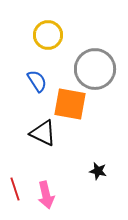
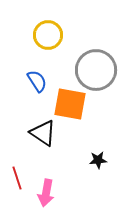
gray circle: moved 1 px right, 1 px down
black triangle: rotated 8 degrees clockwise
black star: moved 11 px up; rotated 18 degrees counterclockwise
red line: moved 2 px right, 11 px up
pink arrow: moved 2 px up; rotated 24 degrees clockwise
